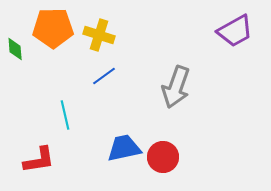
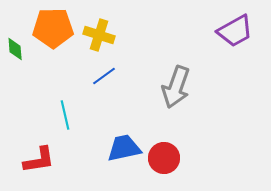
red circle: moved 1 px right, 1 px down
